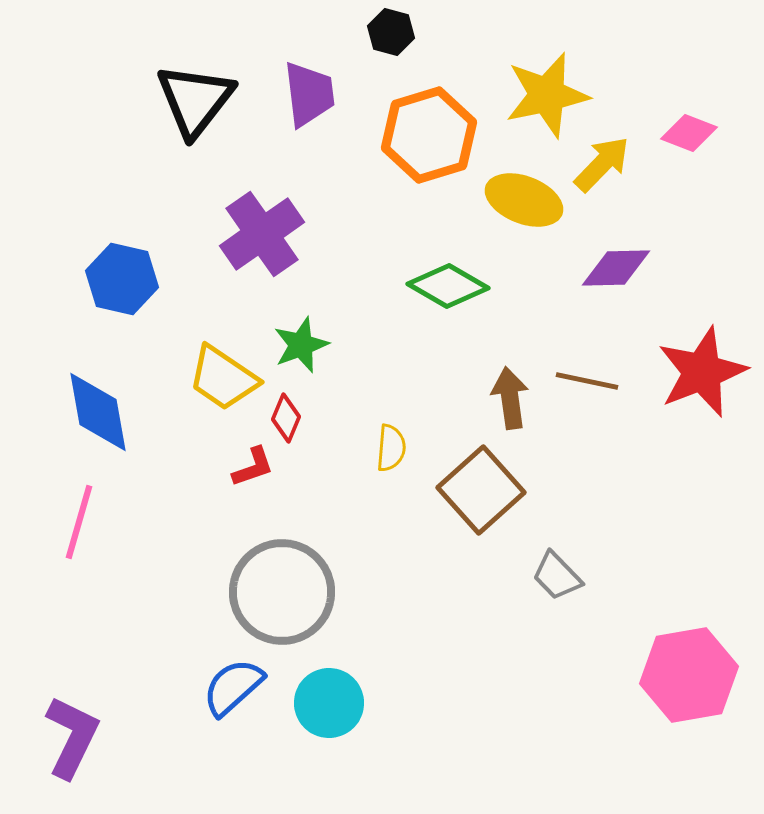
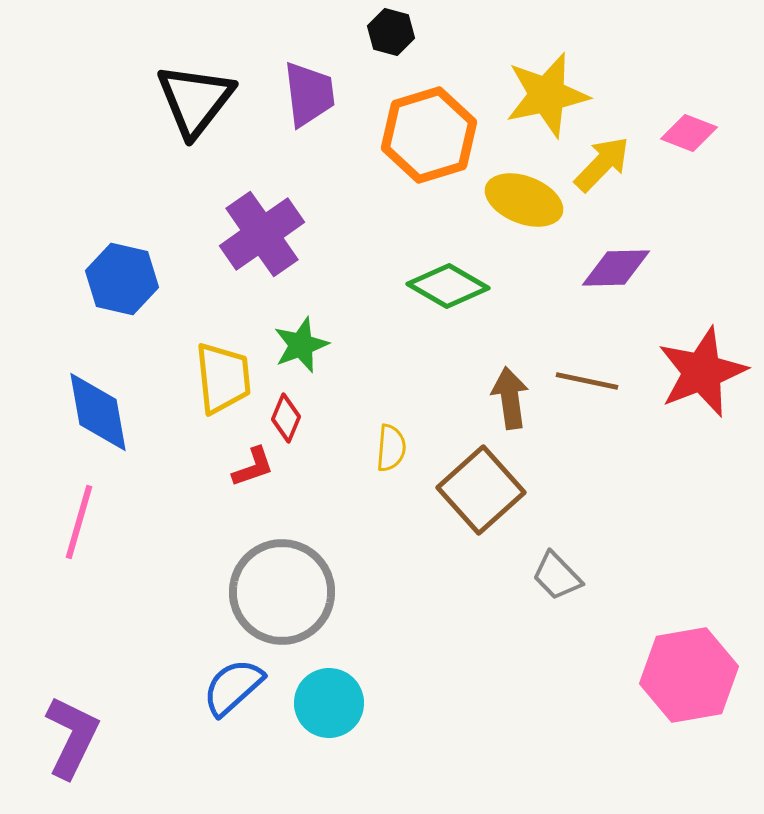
yellow trapezoid: rotated 130 degrees counterclockwise
